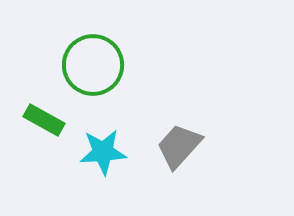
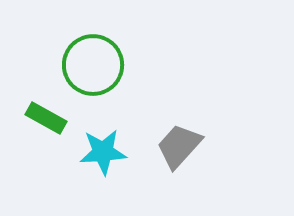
green rectangle: moved 2 px right, 2 px up
